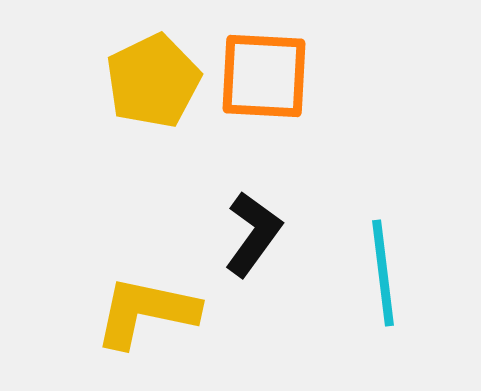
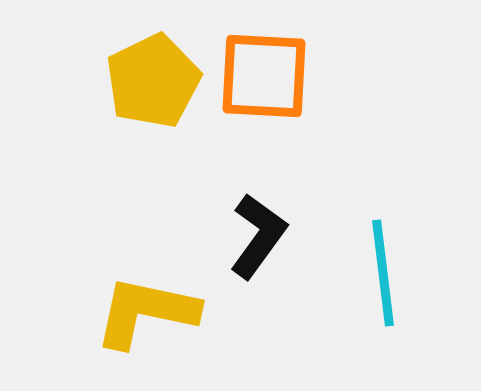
black L-shape: moved 5 px right, 2 px down
